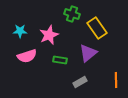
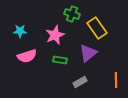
pink star: moved 6 px right
